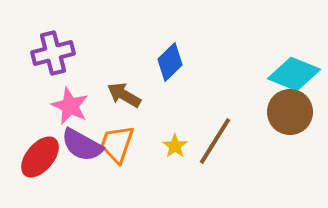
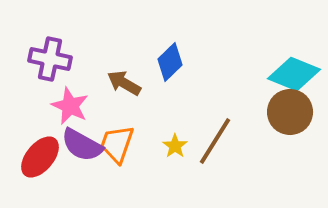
purple cross: moved 3 px left, 6 px down; rotated 27 degrees clockwise
brown arrow: moved 12 px up
